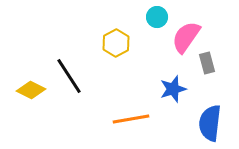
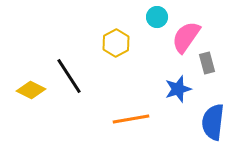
blue star: moved 5 px right
blue semicircle: moved 3 px right, 1 px up
